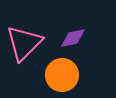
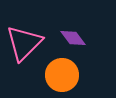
purple diamond: rotated 64 degrees clockwise
